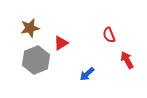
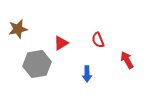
brown star: moved 12 px left, 1 px down
red semicircle: moved 11 px left, 5 px down
gray hexagon: moved 1 px right, 4 px down; rotated 12 degrees clockwise
blue arrow: rotated 49 degrees counterclockwise
